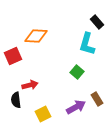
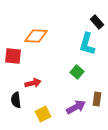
red square: rotated 30 degrees clockwise
red arrow: moved 3 px right, 2 px up
brown rectangle: rotated 40 degrees clockwise
